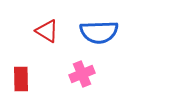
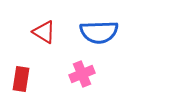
red triangle: moved 3 px left, 1 px down
red rectangle: rotated 10 degrees clockwise
